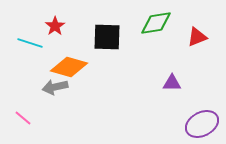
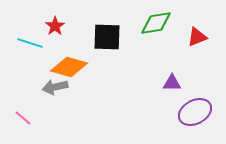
purple ellipse: moved 7 px left, 12 px up
